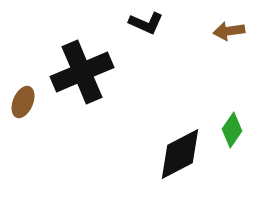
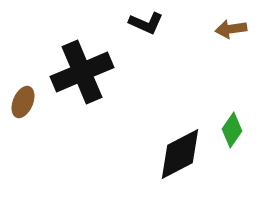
brown arrow: moved 2 px right, 2 px up
